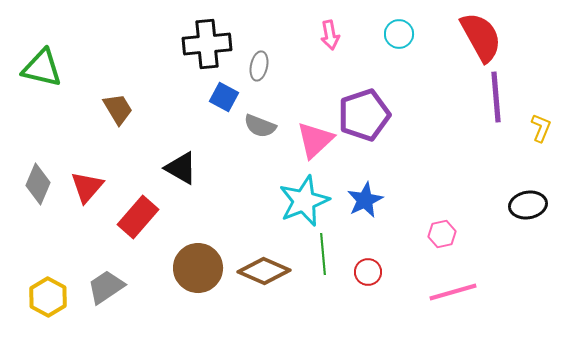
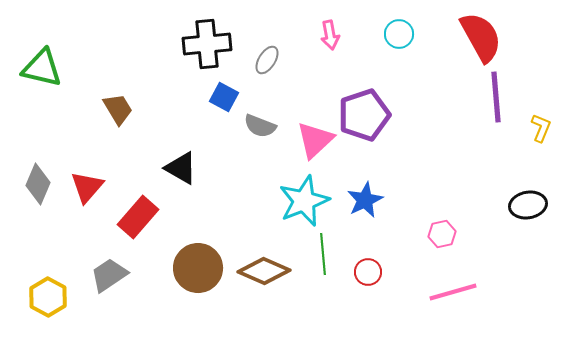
gray ellipse: moved 8 px right, 6 px up; rotated 20 degrees clockwise
gray trapezoid: moved 3 px right, 12 px up
